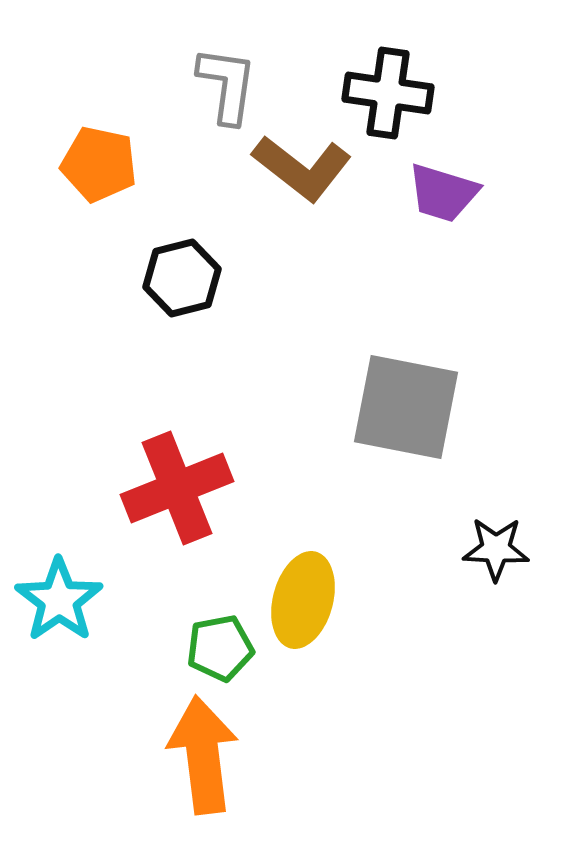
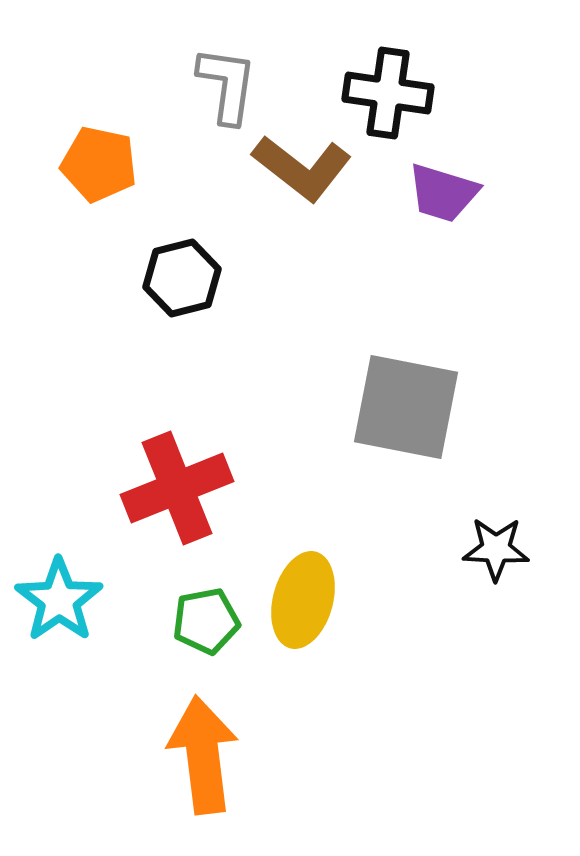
green pentagon: moved 14 px left, 27 px up
